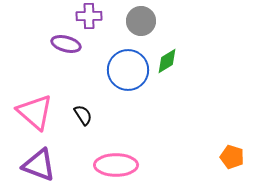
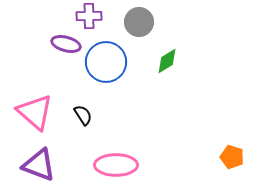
gray circle: moved 2 px left, 1 px down
blue circle: moved 22 px left, 8 px up
